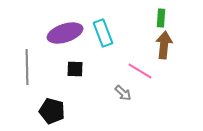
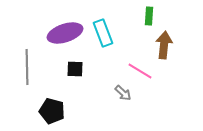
green rectangle: moved 12 px left, 2 px up
